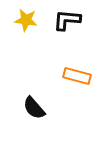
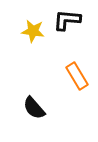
yellow star: moved 7 px right, 11 px down
orange rectangle: rotated 44 degrees clockwise
